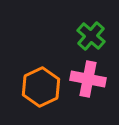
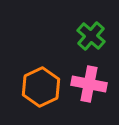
pink cross: moved 1 px right, 5 px down
